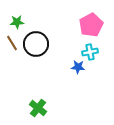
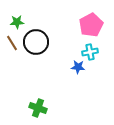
black circle: moved 2 px up
green cross: rotated 18 degrees counterclockwise
